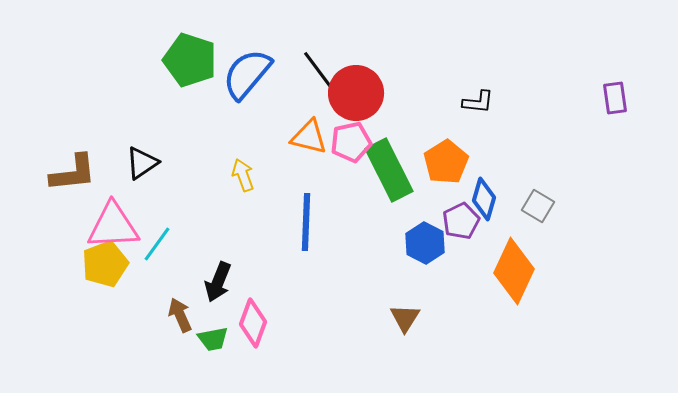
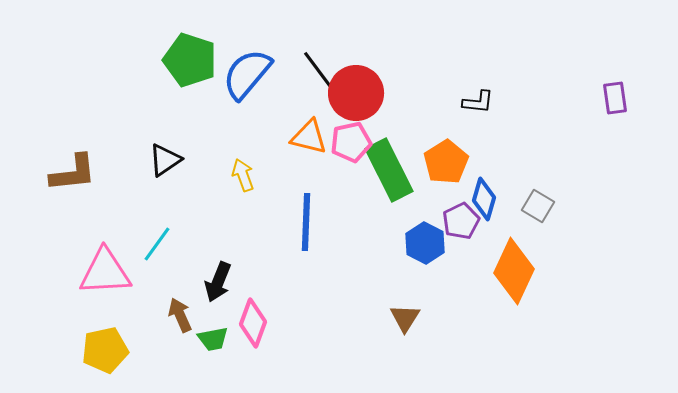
black triangle: moved 23 px right, 3 px up
pink triangle: moved 8 px left, 46 px down
yellow pentagon: moved 86 px down; rotated 9 degrees clockwise
